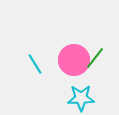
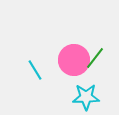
cyan line: moved 6 px down
cyan star: moved 5 px right, 1 px up
